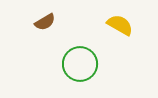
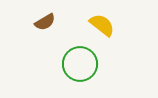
yellow semicircle: moved 18 px left; rotated 8 degrees clockwise
